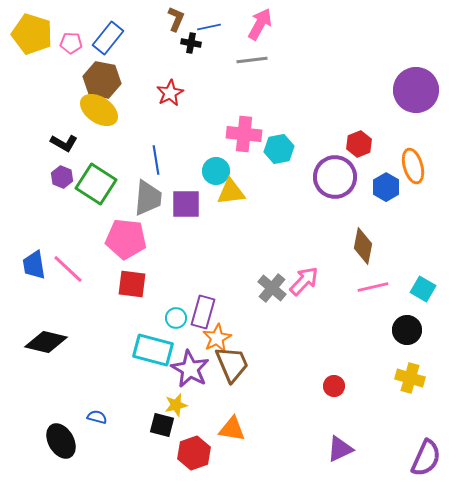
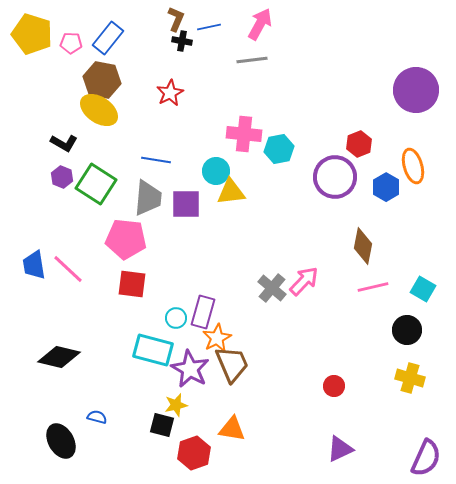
black cross at (191, 43): moved 9 px left, 2 px up
blue line at (156, 160): rotated 72 degrees counterclockwise
black diamond at (46, 342): moved 13 px right, 15 px down
